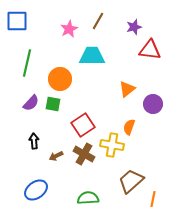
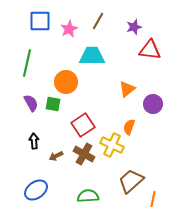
blue square: moved 23 px right
orange circle: moved 6 px right, 3 px down
purple semicircle: rotated 72 degrees counterclockwise
yellow cross: rotated 15 degrees clockwise
green semicircle: moved 2 px up
